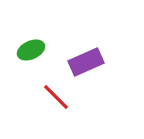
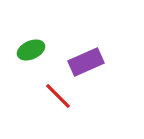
red line: moved 2 px right, 1 px up
